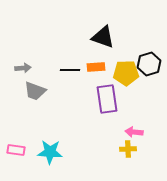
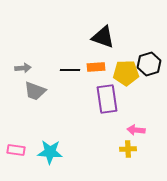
pink arrow: moved 2 px right, 2 px up
